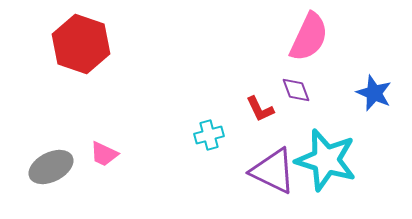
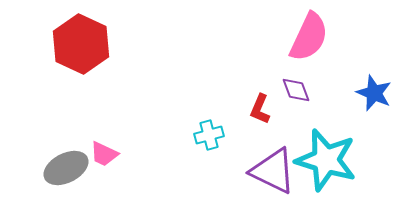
red hexagon: rotated 6 degrees clockwise
red L-shape: rotated 48 degrees clockwise
gray ellipse: moved 15 px right, 1 px down
